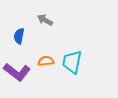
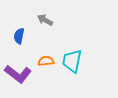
cyan trapezoid: moved 1 px up
purple L-shape: moved 1 px right, 2 px down
